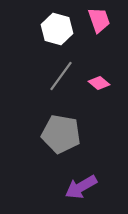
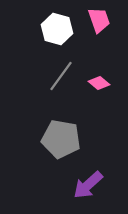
gray pentagon: moved 5 px down
purple arrow: moved 7 px right, 2 px up; rotated 12 degrees counterclockwise
